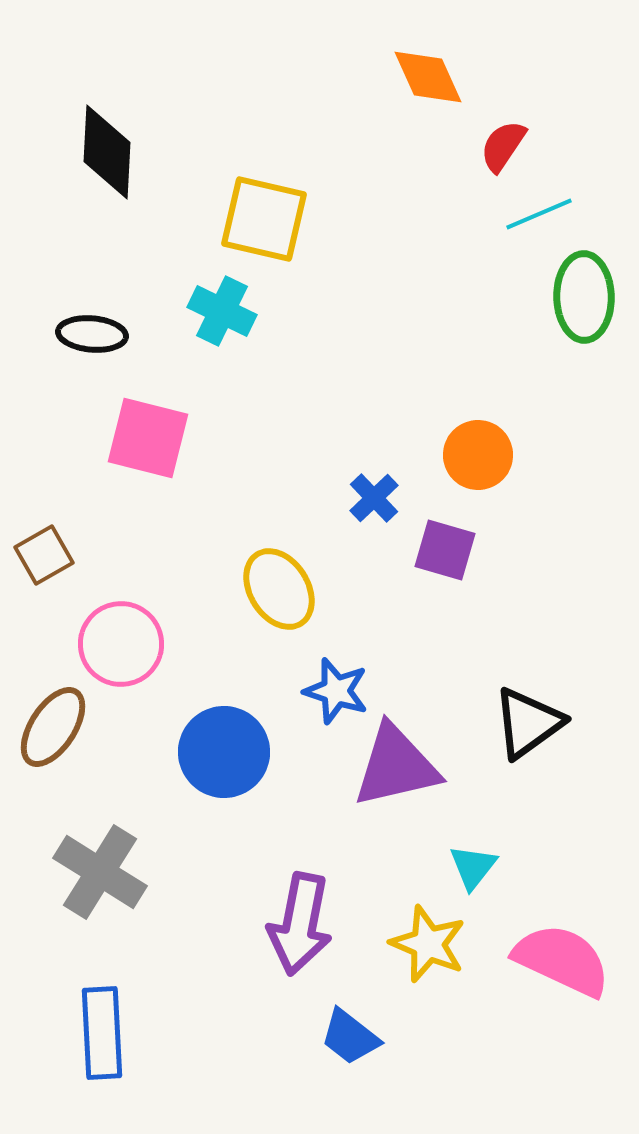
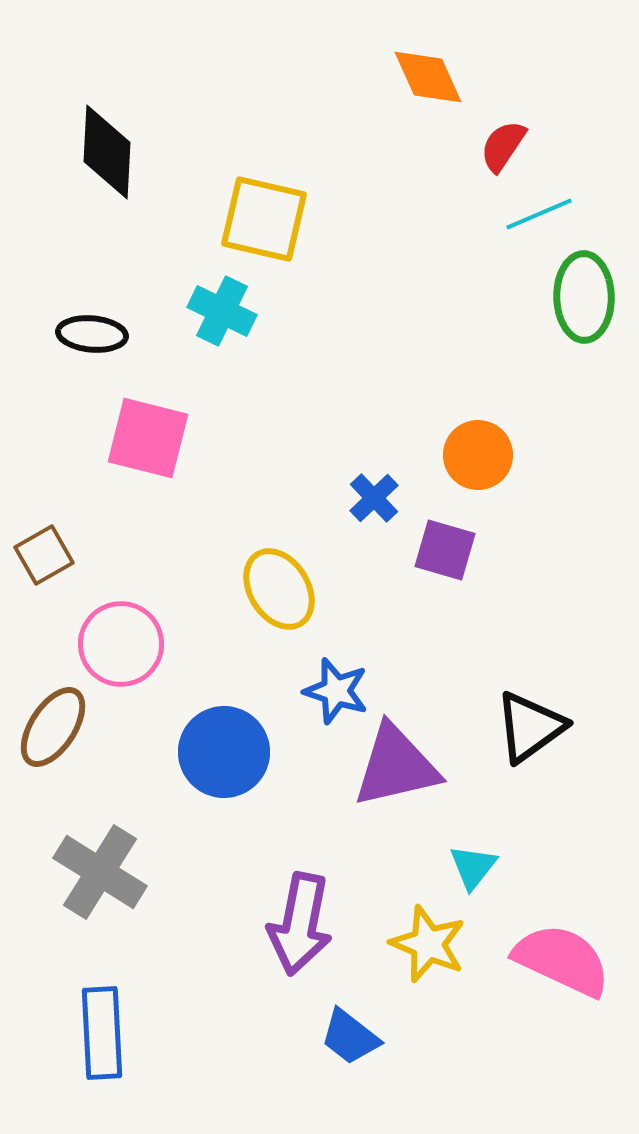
black triangle: moved 2 px right, 4 px down
